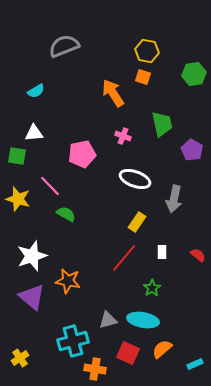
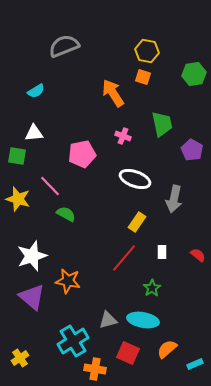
cyan cross: rotated 16 degrees counterclockwise
orange semicircle: moved 5 px right
